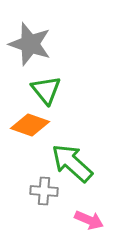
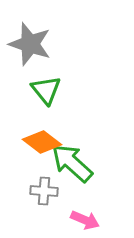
orange diamond: moved 12 px right, 17 px down; rotated 18 degrees clockwise
pink arrow: moved 4 px left
